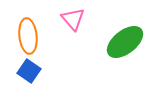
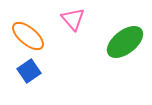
orange ellipse: rotated 44 degrees counterclockwise
blue square: rotated 20 degrees clockwise
